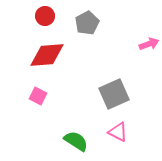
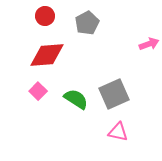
pink square: moved 5 px up; rotated 18 degrees clockwise
pink triangle: rotated 15 degrees counterclockwise
green semicircle: moved 42 px up
